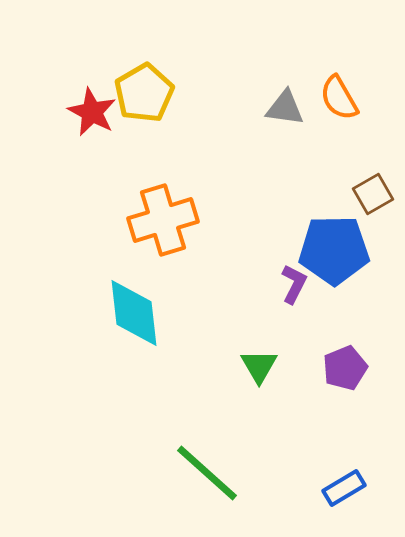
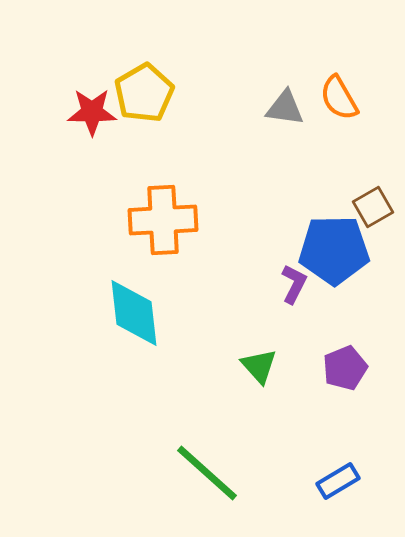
red star: rotated 27 degrees counterclockwise
brown square: moved 13 px down
orange cross: rotated 14 degrees clockwise
green triangle: rotated 12 degrees counterclockwise
blue rectangle: moved 6 px left, 7 px up
